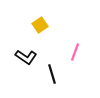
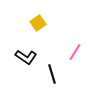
yellow square: moved 2 px left, 2 px up
pink line: rotated 12 degrees clockwise
